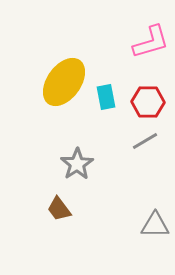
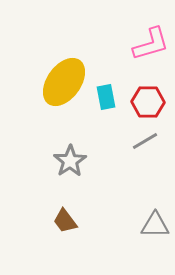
pink L-shape: moved 2 px down
gray star: moved 7 px left, 3 px up
brown trapezoid: moved 6 px right, 12 px down
